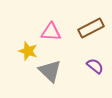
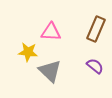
brown rectangle: moved 5 px right, 1 px down; rotated 40 degrees counterclockwise
yellow star: moved 1 px down; rotated 12 degrees counterclockwise
